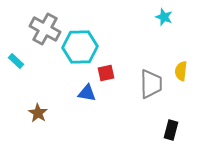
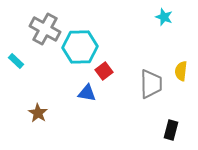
red square: moved 2 px left, 2 px up; rotated 24 degrees counterclockwise
